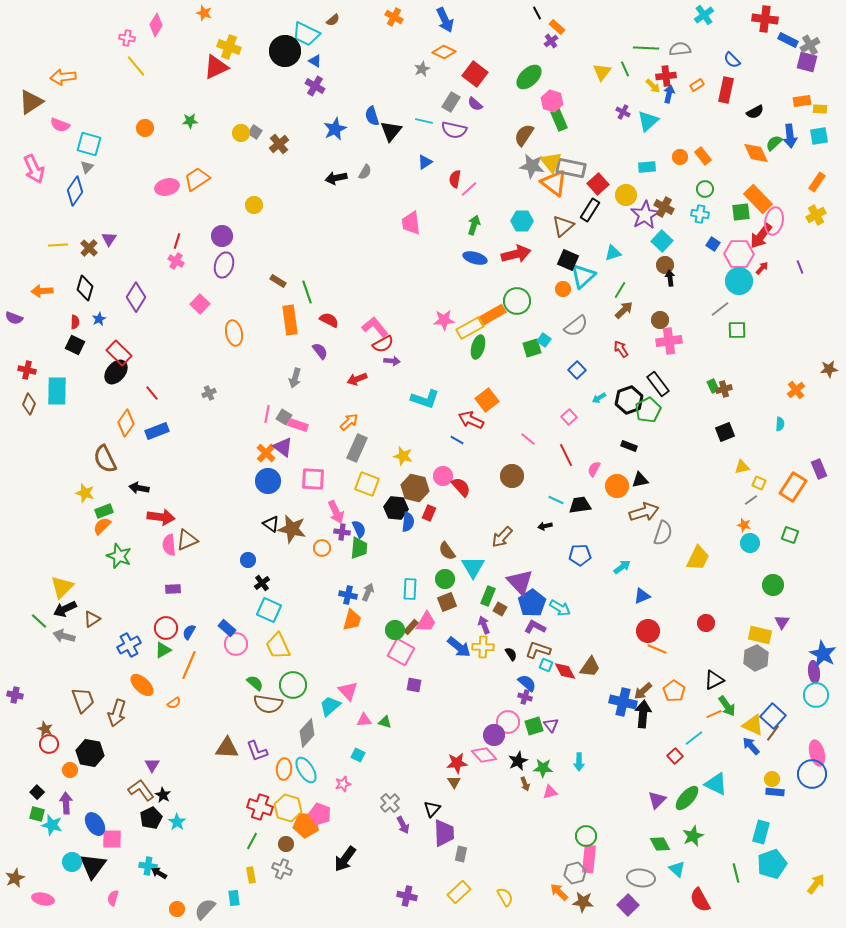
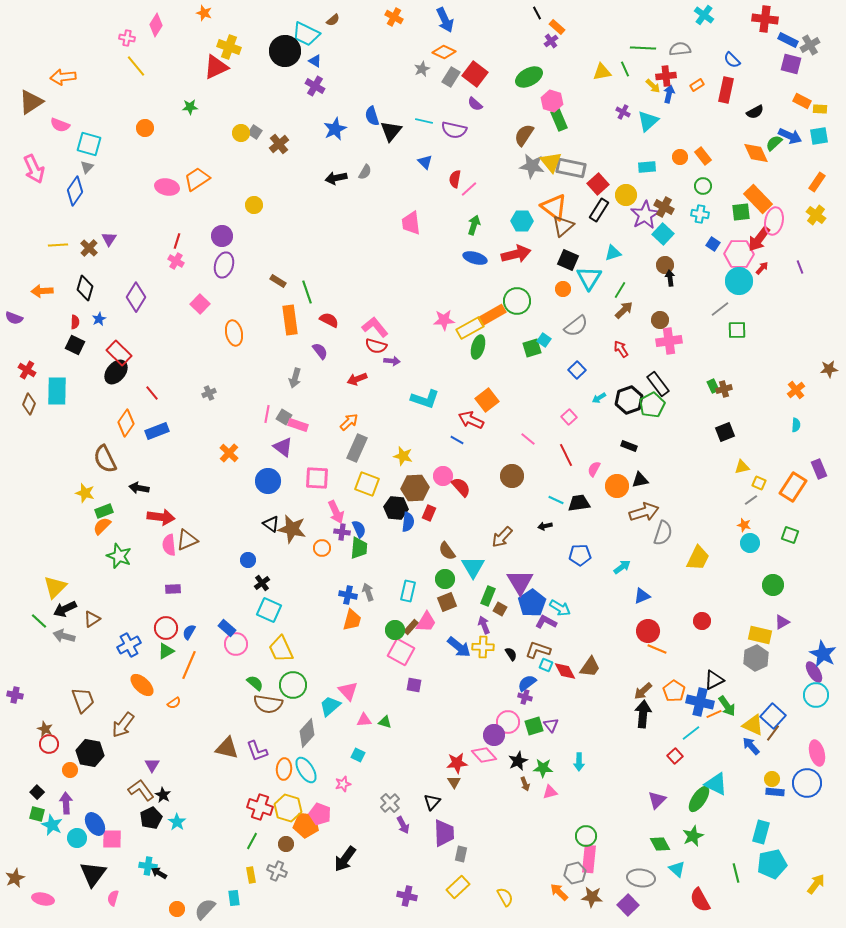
cyan cross at (704, 15): rotated 18 degrees counterclockwise
green line at (646, 48): moved 3 px left
purple square at (807, 62): moved 16 px left, 2 px down
yellow triangle at (602, 72): rotated 42 degrees clockwise
green ellipse at (529, 77): rotated 16 degrees clockwise
orange rectangle at (802, 101): rotated 36 degrees clockwise
gray rectangle at (451, 102): moved 25 px up
green star at (190, 121): moved 14 px up
blue arrow at (790, 136): rotated 60 degrees counterclockwise
blue triangle at (425, 162): rotated 42 degrees counterclockwise
orange triangle at (554, 183): moved 24 px down
pink ellipse at (167, 187): rotated 25 degrees clockwise
green circle at (705, 189): moved 2 px left, 3 px up
black rectangle at (590, 210): moved 9 px right
yellow cross at (816, 215): rotated 24 degrees counterclockwise
red arrow at (761, 236): moved 2 px left, 3 px down
cyan square at (662, 241): moved 1 px right, 7 px up
cyan triangle at (583, 276): moved 6 px right, 2 px down; rotated 16 degrees counterclockwise
red semicircle at (383, 344): moved 7 px left, 2 px down; rotated 45 degrees clockwise
red cross at (27, 370): rotated 18 degrees clockwise
green pentagon at (648, 410): moved 4 px right, 5 px up
cyan semicircle at (780, 424): moved 16 px right, 1 px down
orange cross at (266, 453): moved 37 px left
pink square at (313, 479): moved 4 px right, 1 px up
brown hexagon at (415, 488): rotated 16 degrees counterclockwise
black trapezoid at (580, 505): moved 1 px left, 2 px up
purple triangle at (520, 582): rotated 12 degrees clockwise
yellow triangle at (62, 587): moved 7 px left
cyan rectangle at (410, 589): moved 2 px left, 2 px down; rotated 10 degrees clockwise
gray arrow at (368, 592): rotated 42 degrees counterclockwise
purple triangle at (782, 622): rotated 28 degrees clockwise
red circle at (706, 623): moved 4 px left, 2 px up
purple L-shape at (535, 627): moved 11 px right, 5 px up
yellow trapezoid at (278, 646): moved 3 px right, 3 px down
green triangle at (163, 650): moved 3 px right, 1 px down
purple ellipse at (814, 672): rotated 25 degrees counterclockwise
blue semicircle at (527, 683): rotated 78 degrees counterclockwise
blue cross at (623, 702): moved 77 px right
brown arrow at (117, 713): moved 6 px right, 12 px down; rotated 20 degrees clockwise
cyan line at (694, 738): moved 3 px left, 5 px up
brown triangle at (227, 748): rotated 10 degrees clockwise
blue circle at (812, 774): moved 5 px left, 9 px down
green ellipse at (687, 798): moved 12 px right, 1 px down; rotated 8 degrees counterclockwise
black triangle at (432, 809): moved 7 px up
cyan star at (52, 825): rotated 10 degrees clockwise
cyan circle at (72, 862): moved 5 px right, 24 px up
cyan pentagon at (772, 864): rotated 8 degrees clockwise
black triangle at (93, 866): moved 8 px down
gray cross at (282, 869): moved 5 px left, 2 px down
yellow rectangle at (459, 892): moved 1 px left, 5 px up
brown star at (583, 902): moved 9 px right, 5 px up
